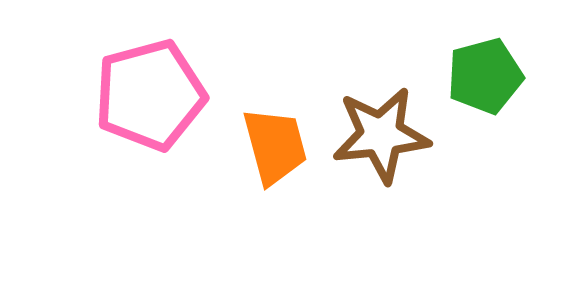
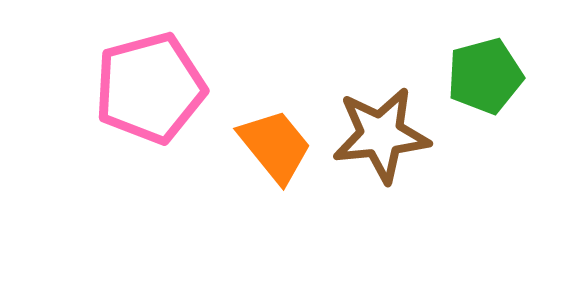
pink pentagon: moved 7 px up
orange trapezoid: rotated 24 degrees counterclockwise
